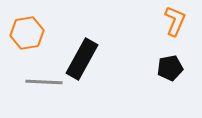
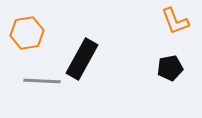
orange L-shape: rotated 136 degrees clockwise
gray line: moved 2 px left, 1 px up
